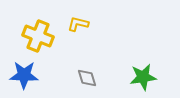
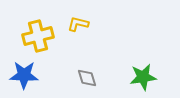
yellow cross: rotated 36 degrees counterclockwise
